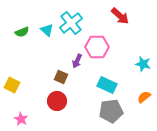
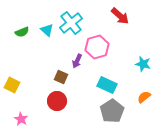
pink hexagon: rotated 15 degrees counterclockwise
gray pentagon: moved 1 px right; rotated 25 degrees counterclockwise
